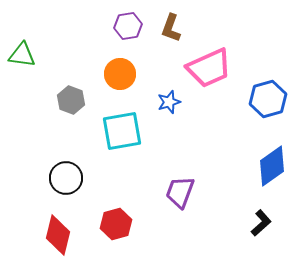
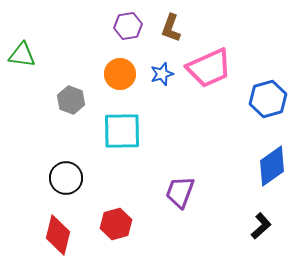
blue star: moved 7 px left, 28 px up
cyan square: rotated 9 degrees clockwise
black L-shape: moved 3 px down
